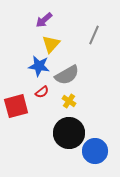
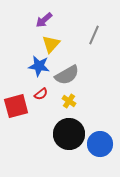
red semicircle: moved 1 px left, 2 px down
black circle: moved 1 px down
blue circle: moved 5 px right, 7 px up
